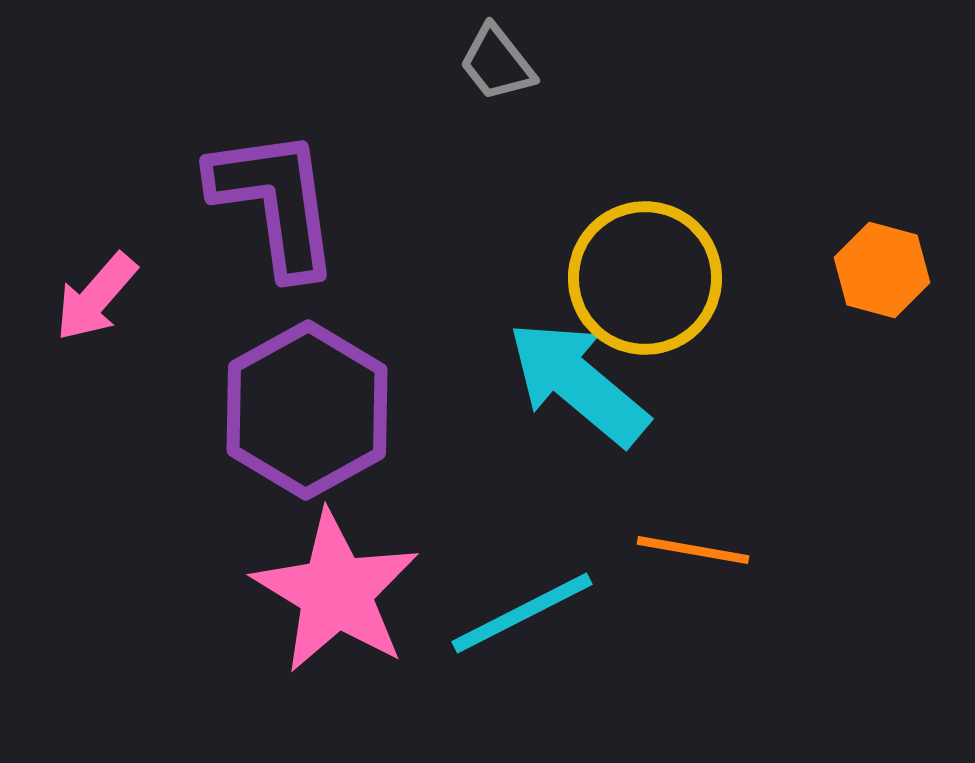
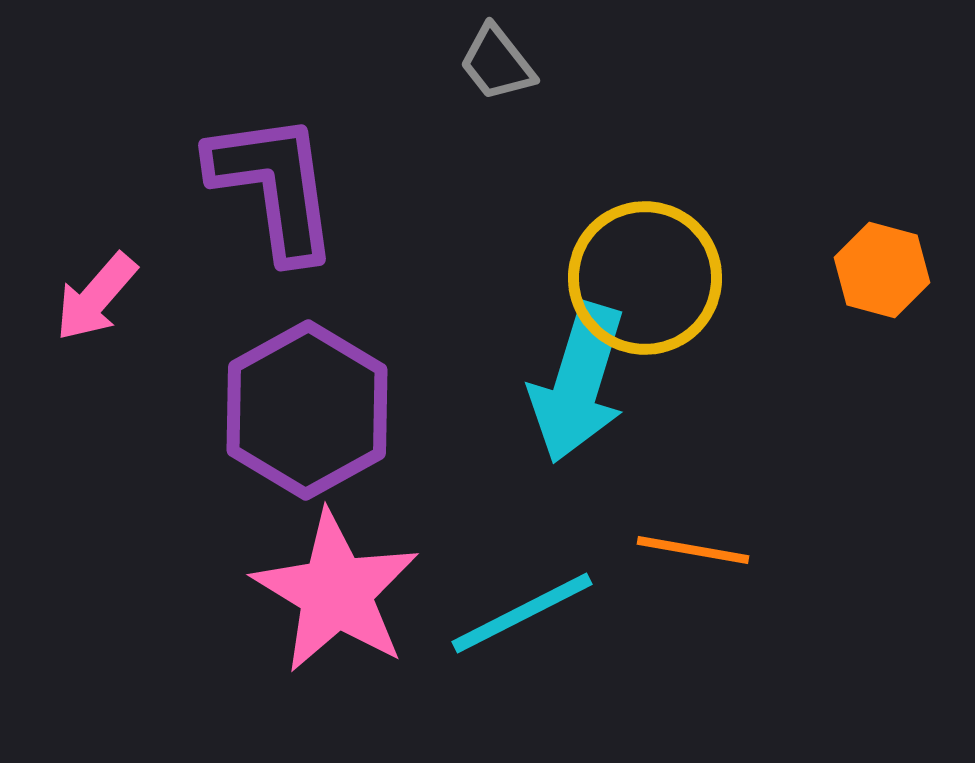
purple L-shape: moved 1 px left, 16 px up
cyan arrow: rotated 113 degrees counterclockwise
